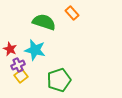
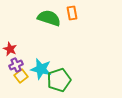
orange rectangle: rotated 32 degrees clockwise
green semicircle: moved 5 px right, 4 px up
cyan star: moved 6 px right, 19 px down
purple cross: moved 2 px left
